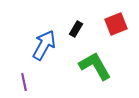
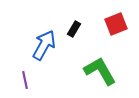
black rectangle: moved 2 px left
green L-shape: moved 5 px right, 5 px down
purple line: moved 1 px right, 2 px up
